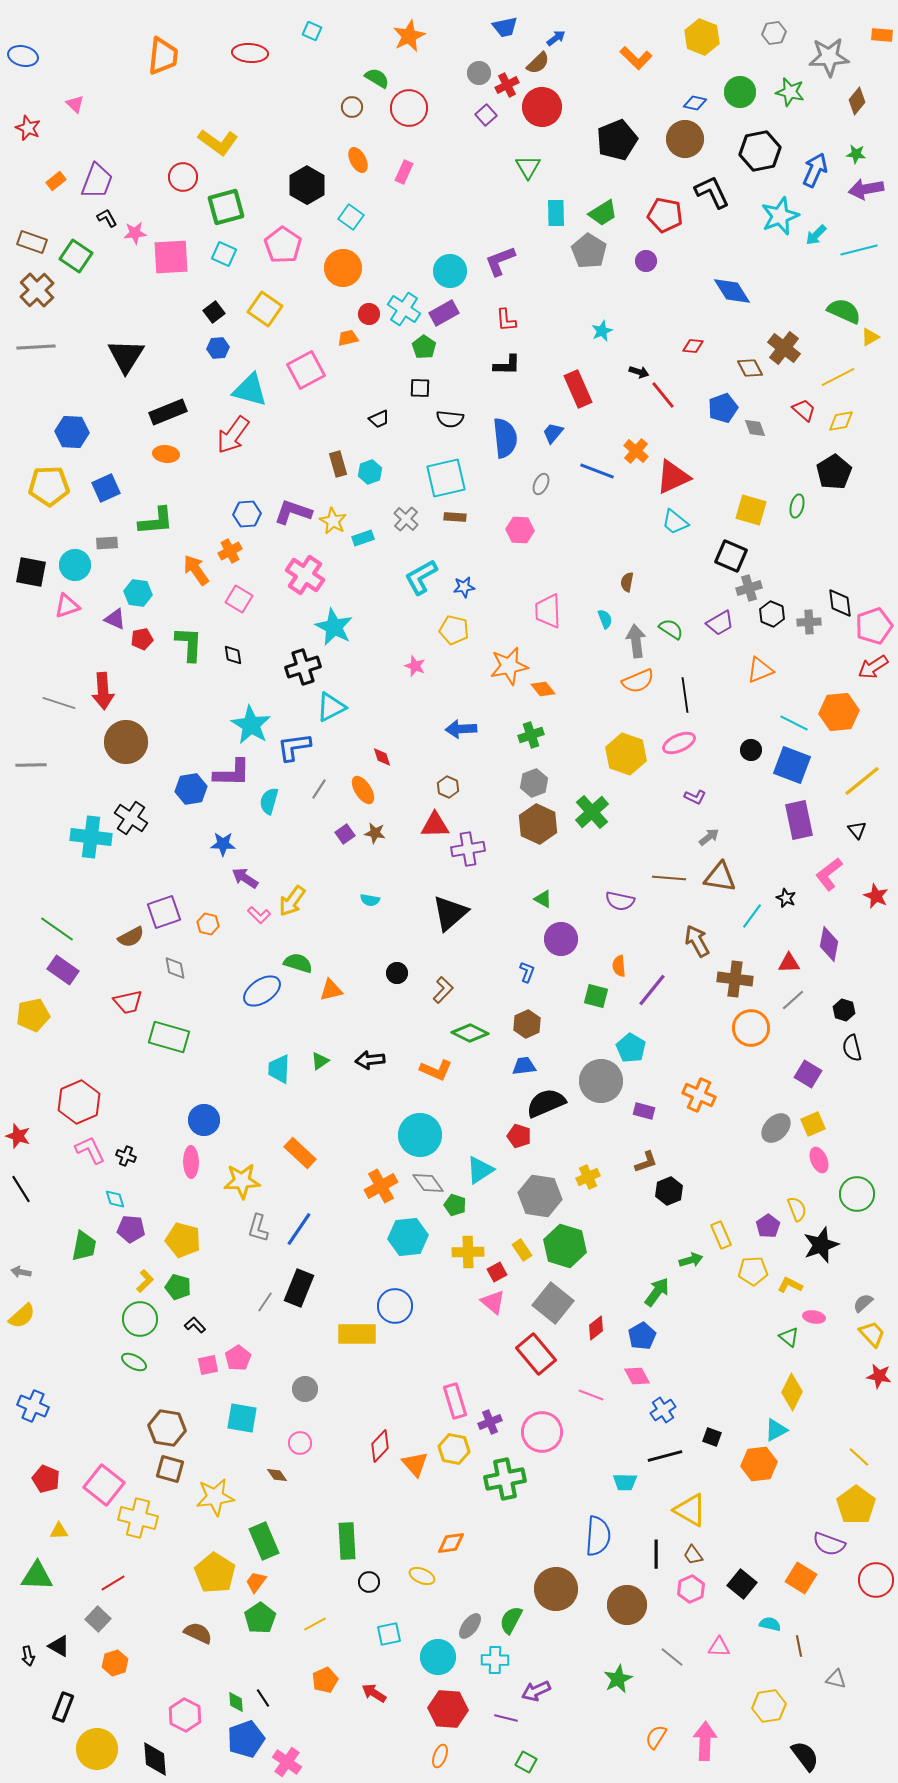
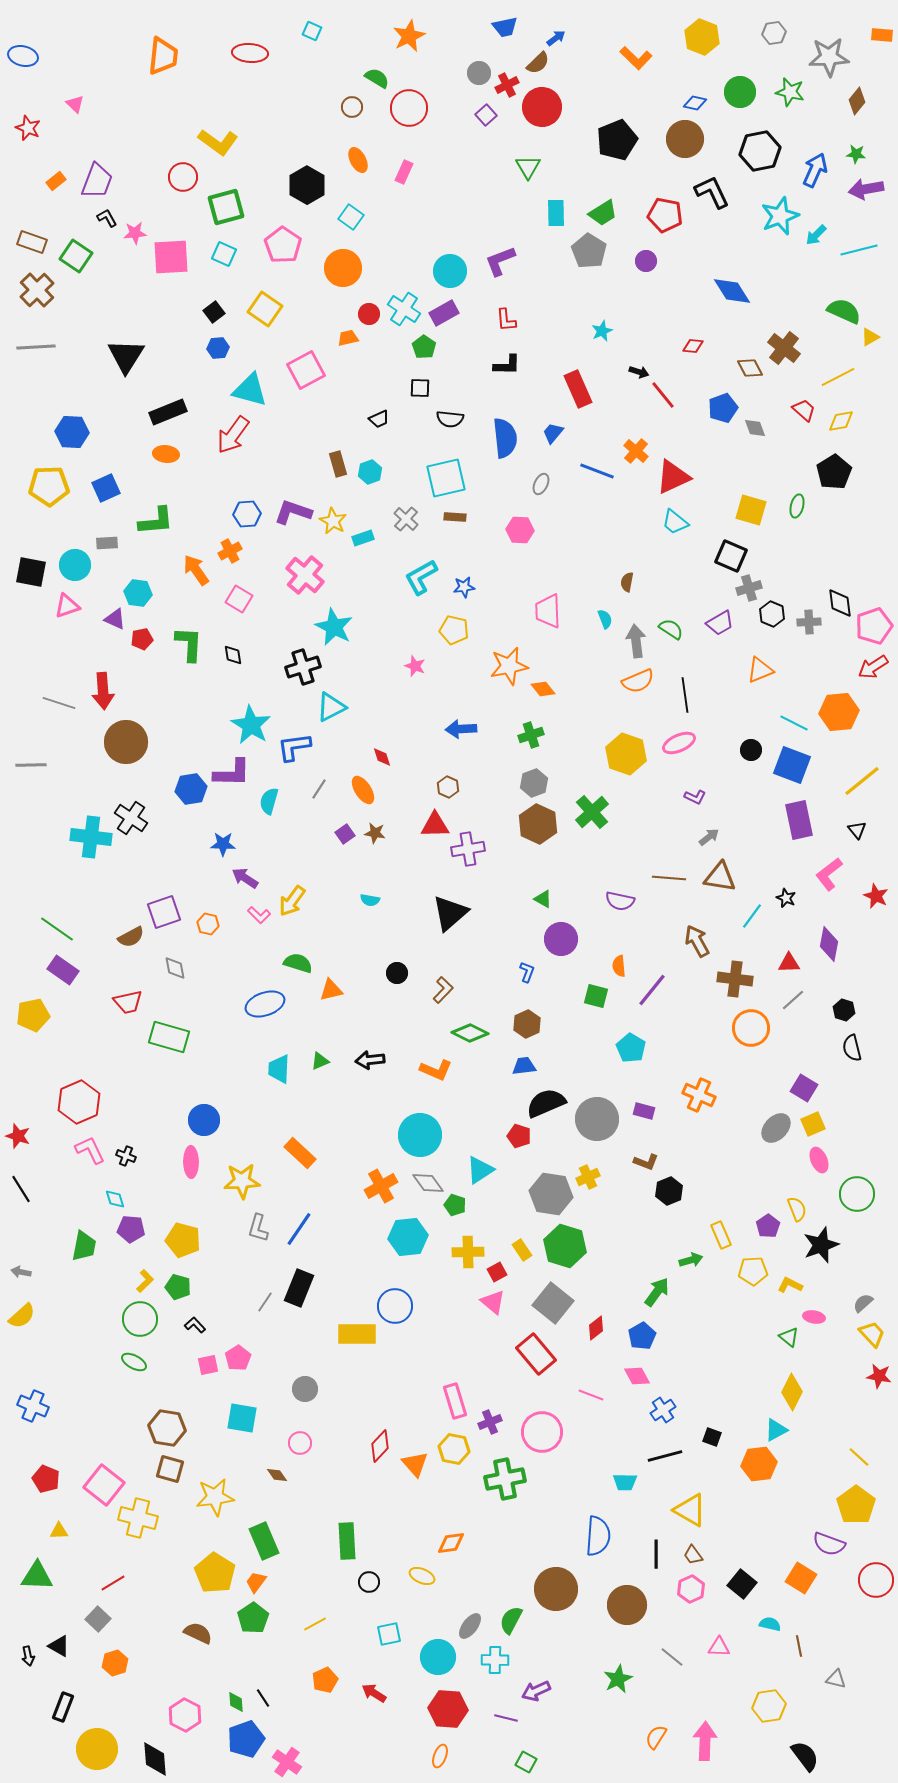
pink cross at (305, 575): rotated 6 degrees clockwise
blue ellipse at (262, 991): moved 3 px right, 13 px down; rotated 15 degrees clockwise
green triangle at (320, 1061): rotated 12 degrees clockwise
purple square at (808, 1074): moved 4 px left, 14 px down
gray circle at (601, 1081): moved 4 px left, 38 px down
brown L-shape at (646, 1162): rotated 40 degrees clockwise
gray hexagon at (540, 1196): moved 11 px right, 2 px up
green pentagon at (260, 1618): moved 7 px left
